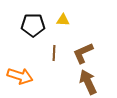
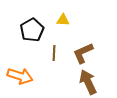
black pentagon: moved 1 px left, 5 px down; rotated 30 degrees counterclockwise
